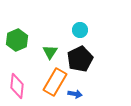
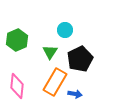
cyan circle: moved 15 px left
